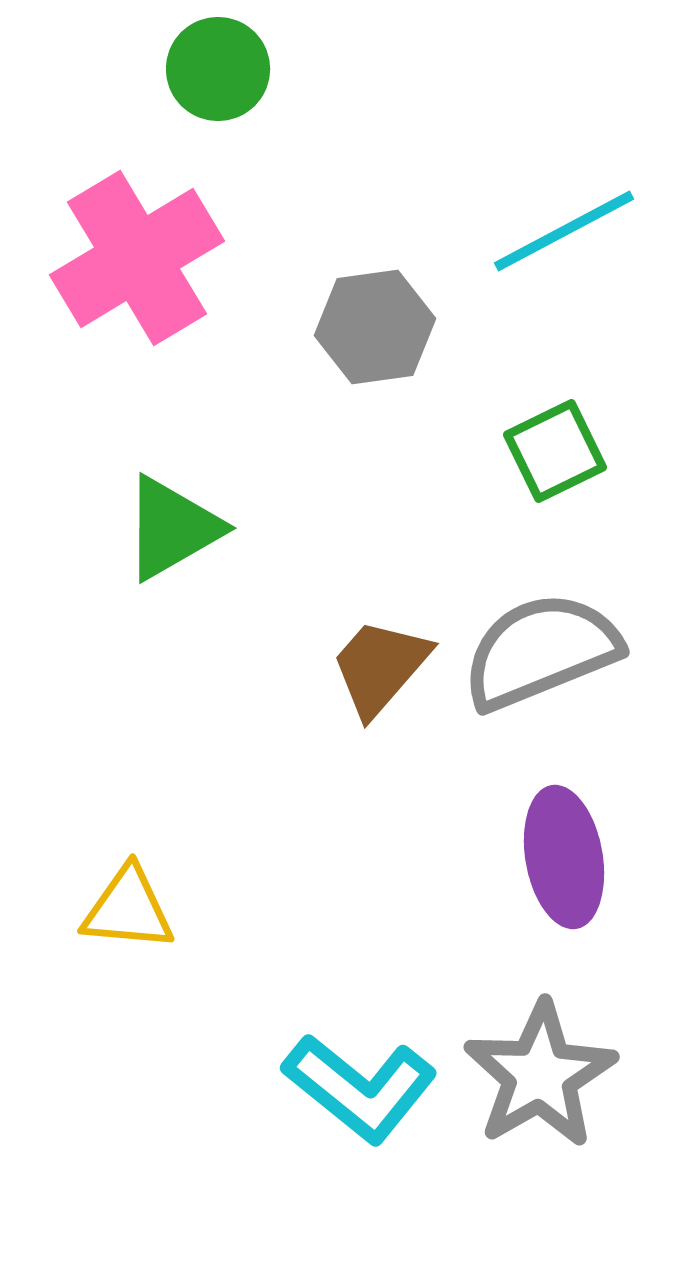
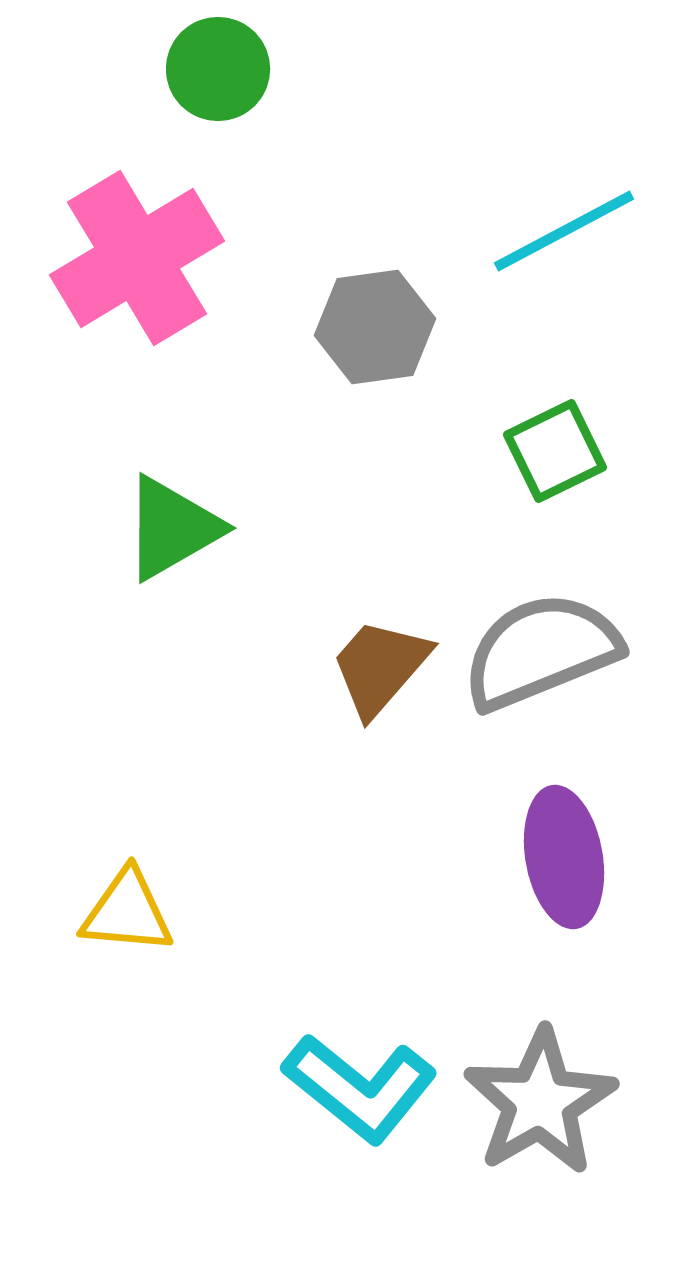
yellow triangle: moved 1 px left, 3 px down
gray star: moved 27 px down
